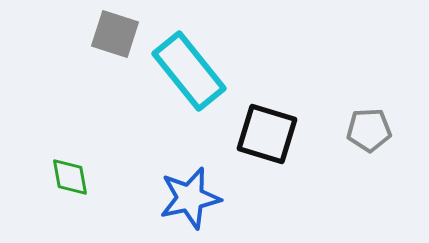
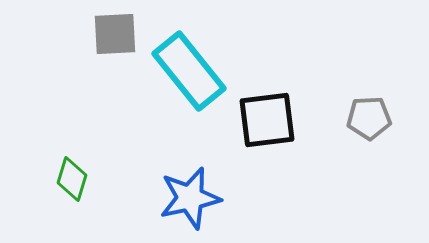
gray square: rotated 21 degrees counterclockwise
gray pentagon: moved 12 px up
black square: moved 14 px up; rotated 24 degrees counterclockwise
green diamond: moved 2 px right, 2 px down; rotated 27 degrees clockwise
